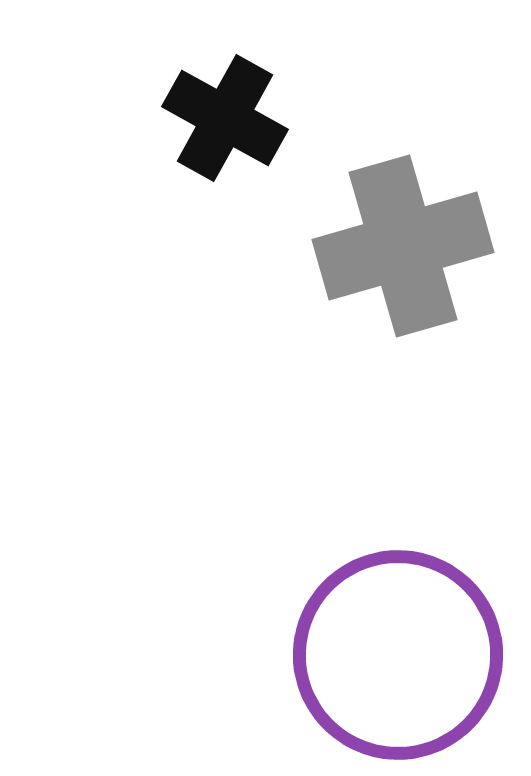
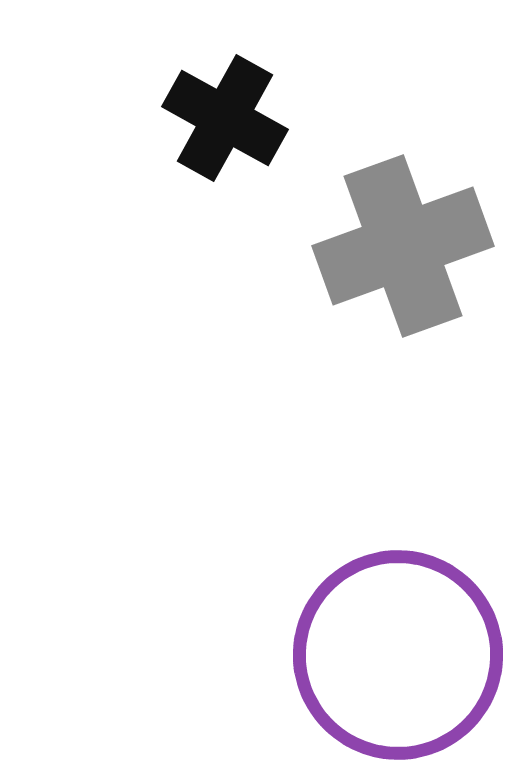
gray cross: rotated 4 degrees counterclockwise
